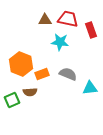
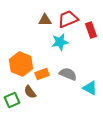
red trapezoid: rotated 35 degrees counterclockwise
cyan star: rotated 18 degrees counterclockwise
cyan triangle: rotated 35 degrees clockwise
brown semicircle: rotated 56 degrees clockwise
